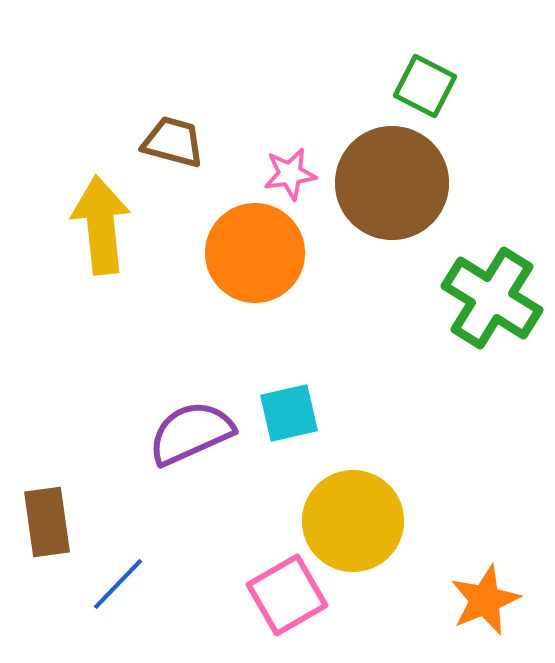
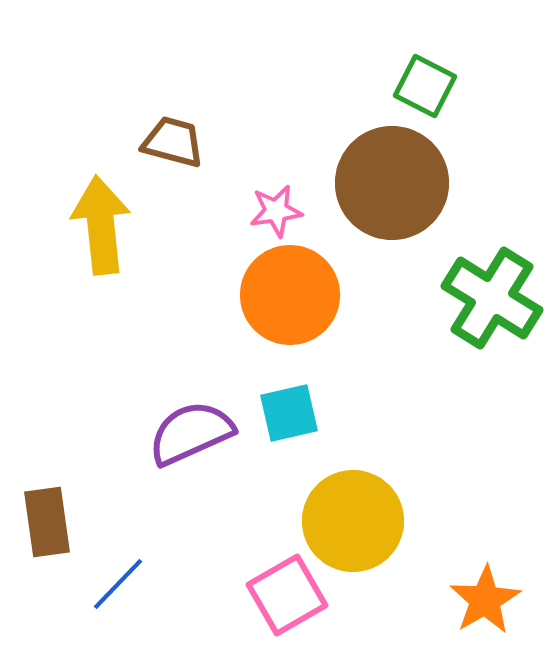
pink star: moved 14 px left, 37 px down
orange circle: moved 35 px right, 42 px down
orange star: rotated 8 degrees counterclockwise
